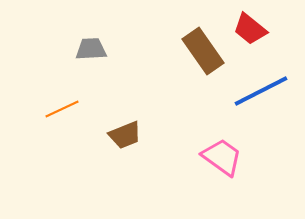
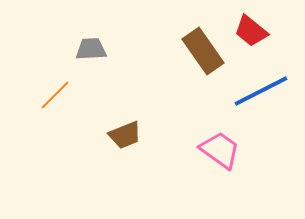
red trapezoid: moved 1 px right, 2 px down
orange line: moved 7 px left, 14 px up; rotated 20 degrees counterclockwise
pink trapezoid: moved 2 px left, 7 px up
